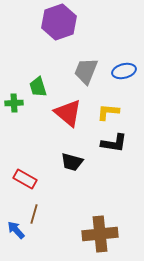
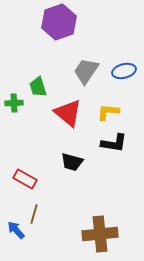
gray trapezoid: rotated 12 degrees clockwise
